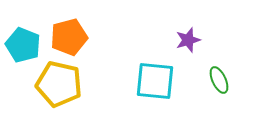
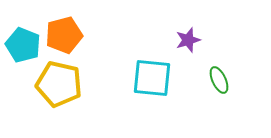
orange pentagon: moved 5 px left, 2 px up
cyan square: moved 3 px left, 3 px up
